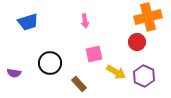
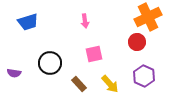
orange cross: rotated 12 degrees counterclockwise
yellow arrow: moved 6 px left, 12 px down; rotated 18 degrees clockwise
